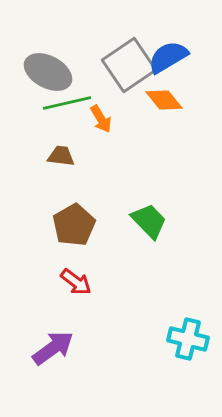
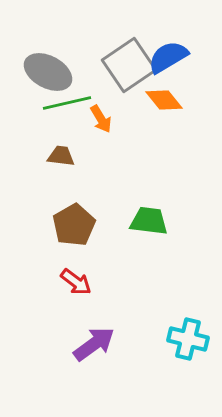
green trapezoid: rotated 39 degrees counterclockwise
purple arrow: moved 41 px right, 4 px up
